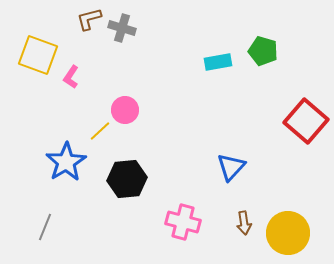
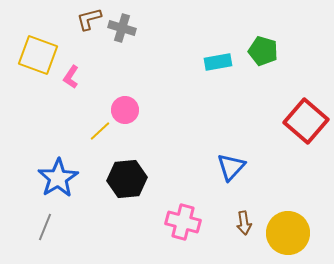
blue star: moved 8 px left, 16 px down
